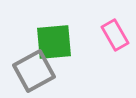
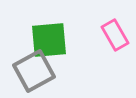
green square: moved 5 px left, 2 px up
